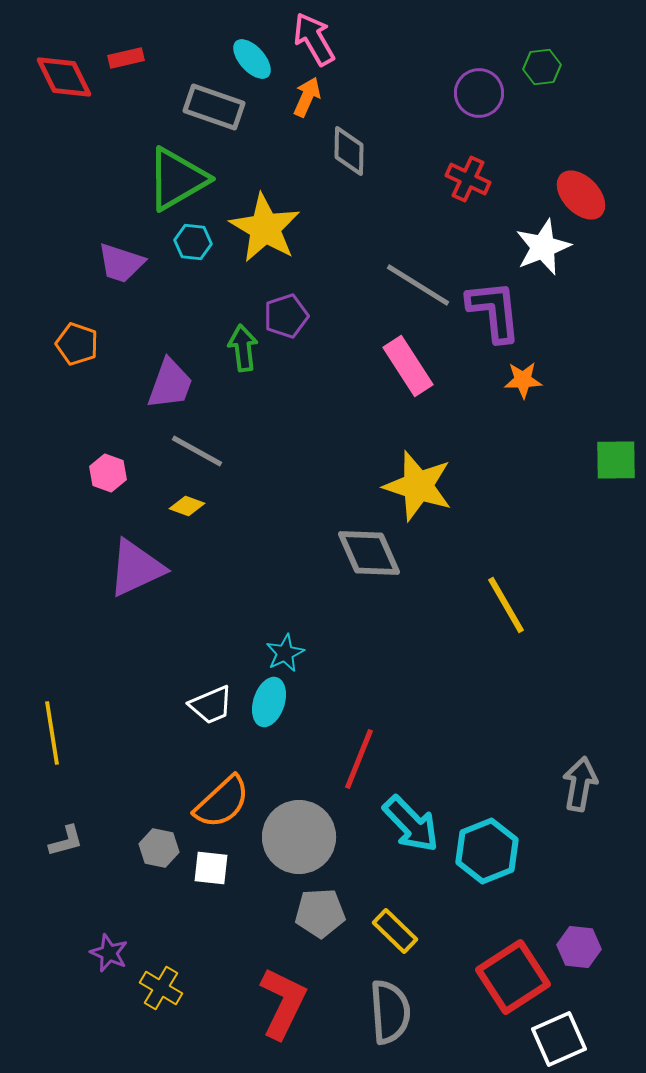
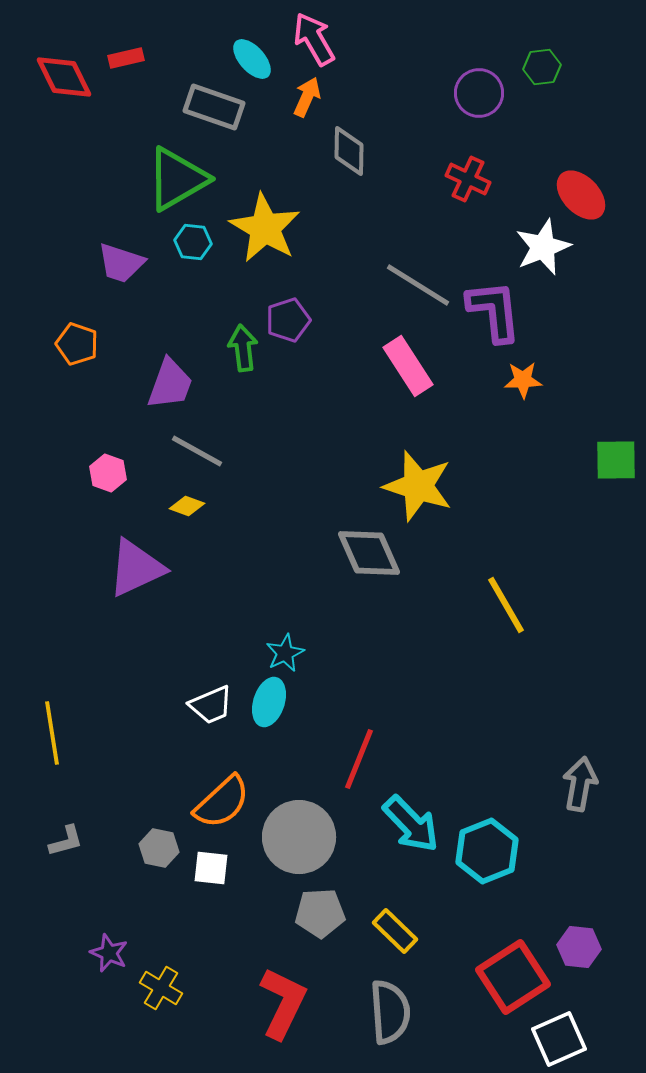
purple pentagon at (286, 316): moved 2 px right, 4 px down
